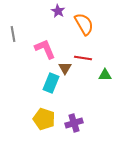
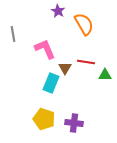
red line: moved 3 px right, 4 px down
purple cross: rotated 24 degrees clockwise
